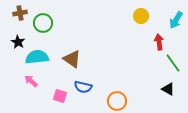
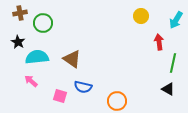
green line: rotated 48 degrees clockwise
